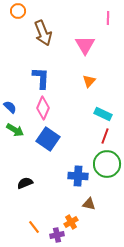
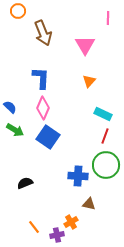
blue square: moved 2 px up
green circle: moved 1 px left, 1 px down
